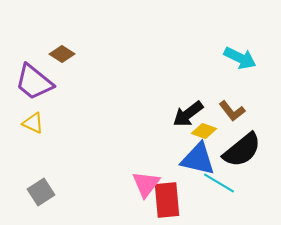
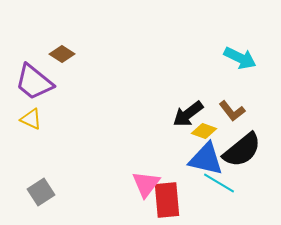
yellow triangle: moved 2 px left, 4 px up
blue triangle: moved 8 px right
